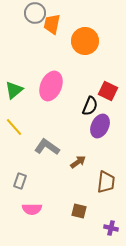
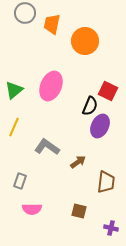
gray circle: moved 10 px left
yellow line: rotated 66 degrees clockwise
